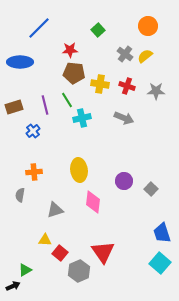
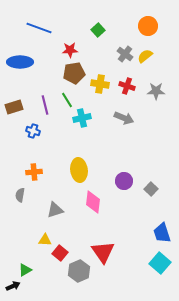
blue line: rotated 65 degrees clockwise
brown pentagon: rotated 15 degrees counterclockwise
blue cross: rotated 32 degrees counterclockwise
